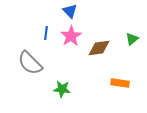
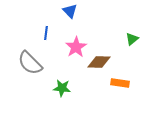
pink star: moved 5 px right, 11 px down
brown diamond: moved 14 px down; rotated 10 degrees clockwise
green star: moved 1 px up
